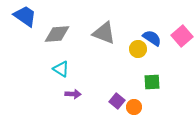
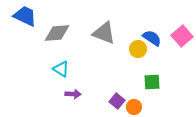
blue trapezoid: rotated 10 degrees counterclockwise
gray diamond: moved 1 px up
